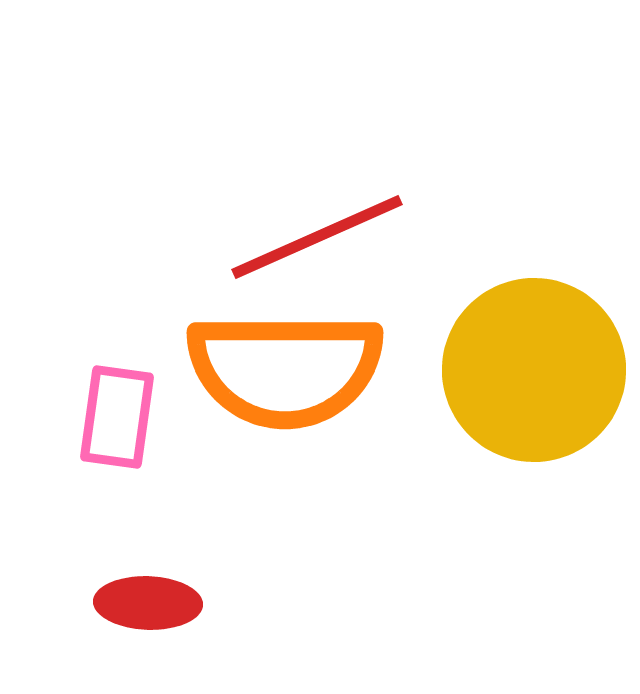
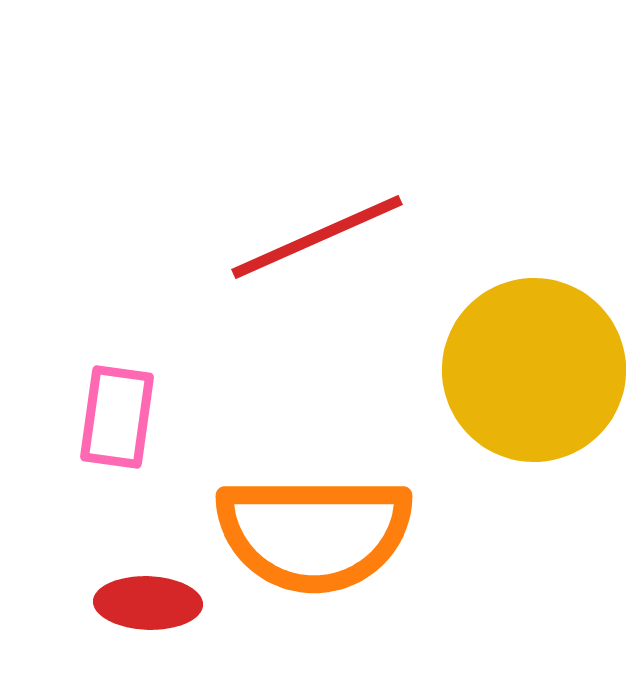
orange semicircle: moved 29 px right, 164 px down
